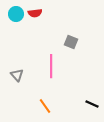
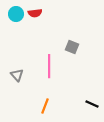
gray square: moved 1 px right, 5 px down
pink line: moved 2 px left
orange line: rotated 56 degrees clockwise
